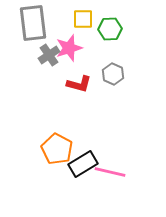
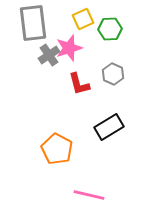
yellow square: rotated 25 degrees counterclockwise
red L-shape: rotated 60 degrees clockwise
black rectangle: moved 26 px right, 37 px up
pink line: moved 21 px left, 23 px down
